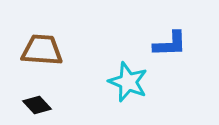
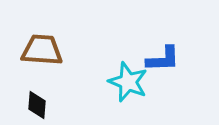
blue L-shape: moved 7 px left, 15 px down
black diamond: rotated 48 degrees clockwise
